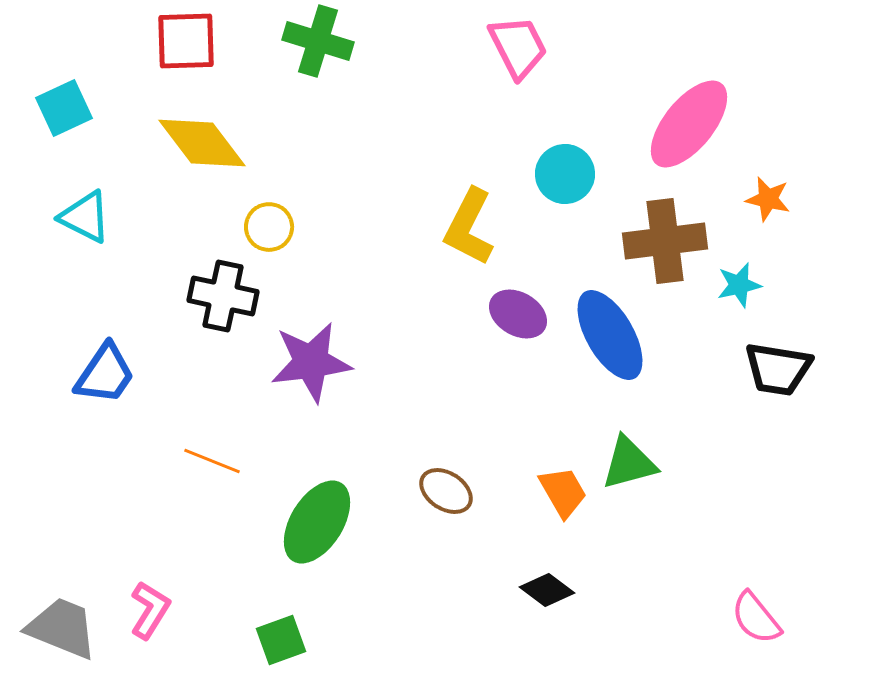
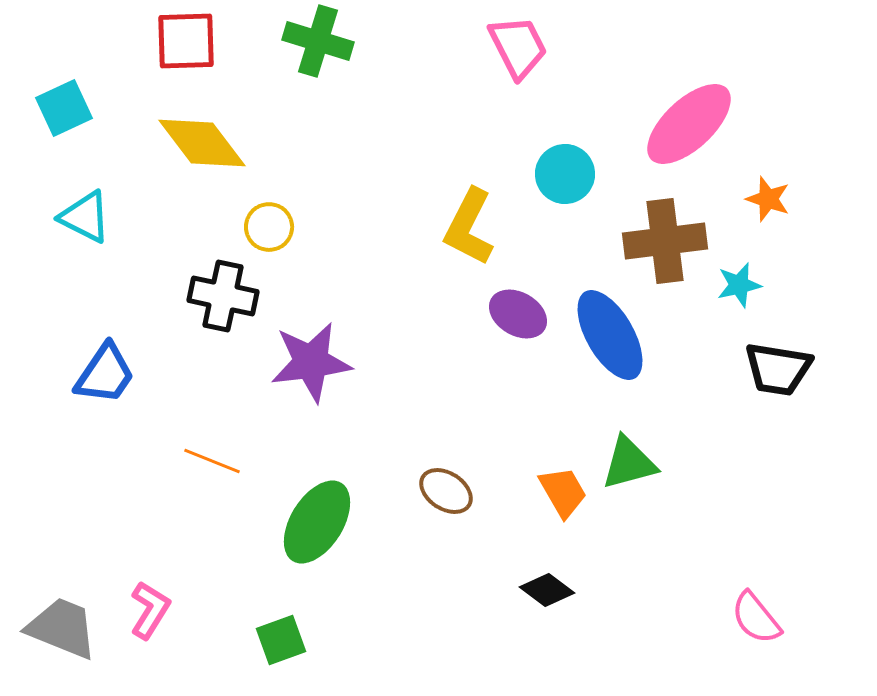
pink ellipse: rotated 8 degrees clockwise
orange star: rotated 6 degrees clockwise
